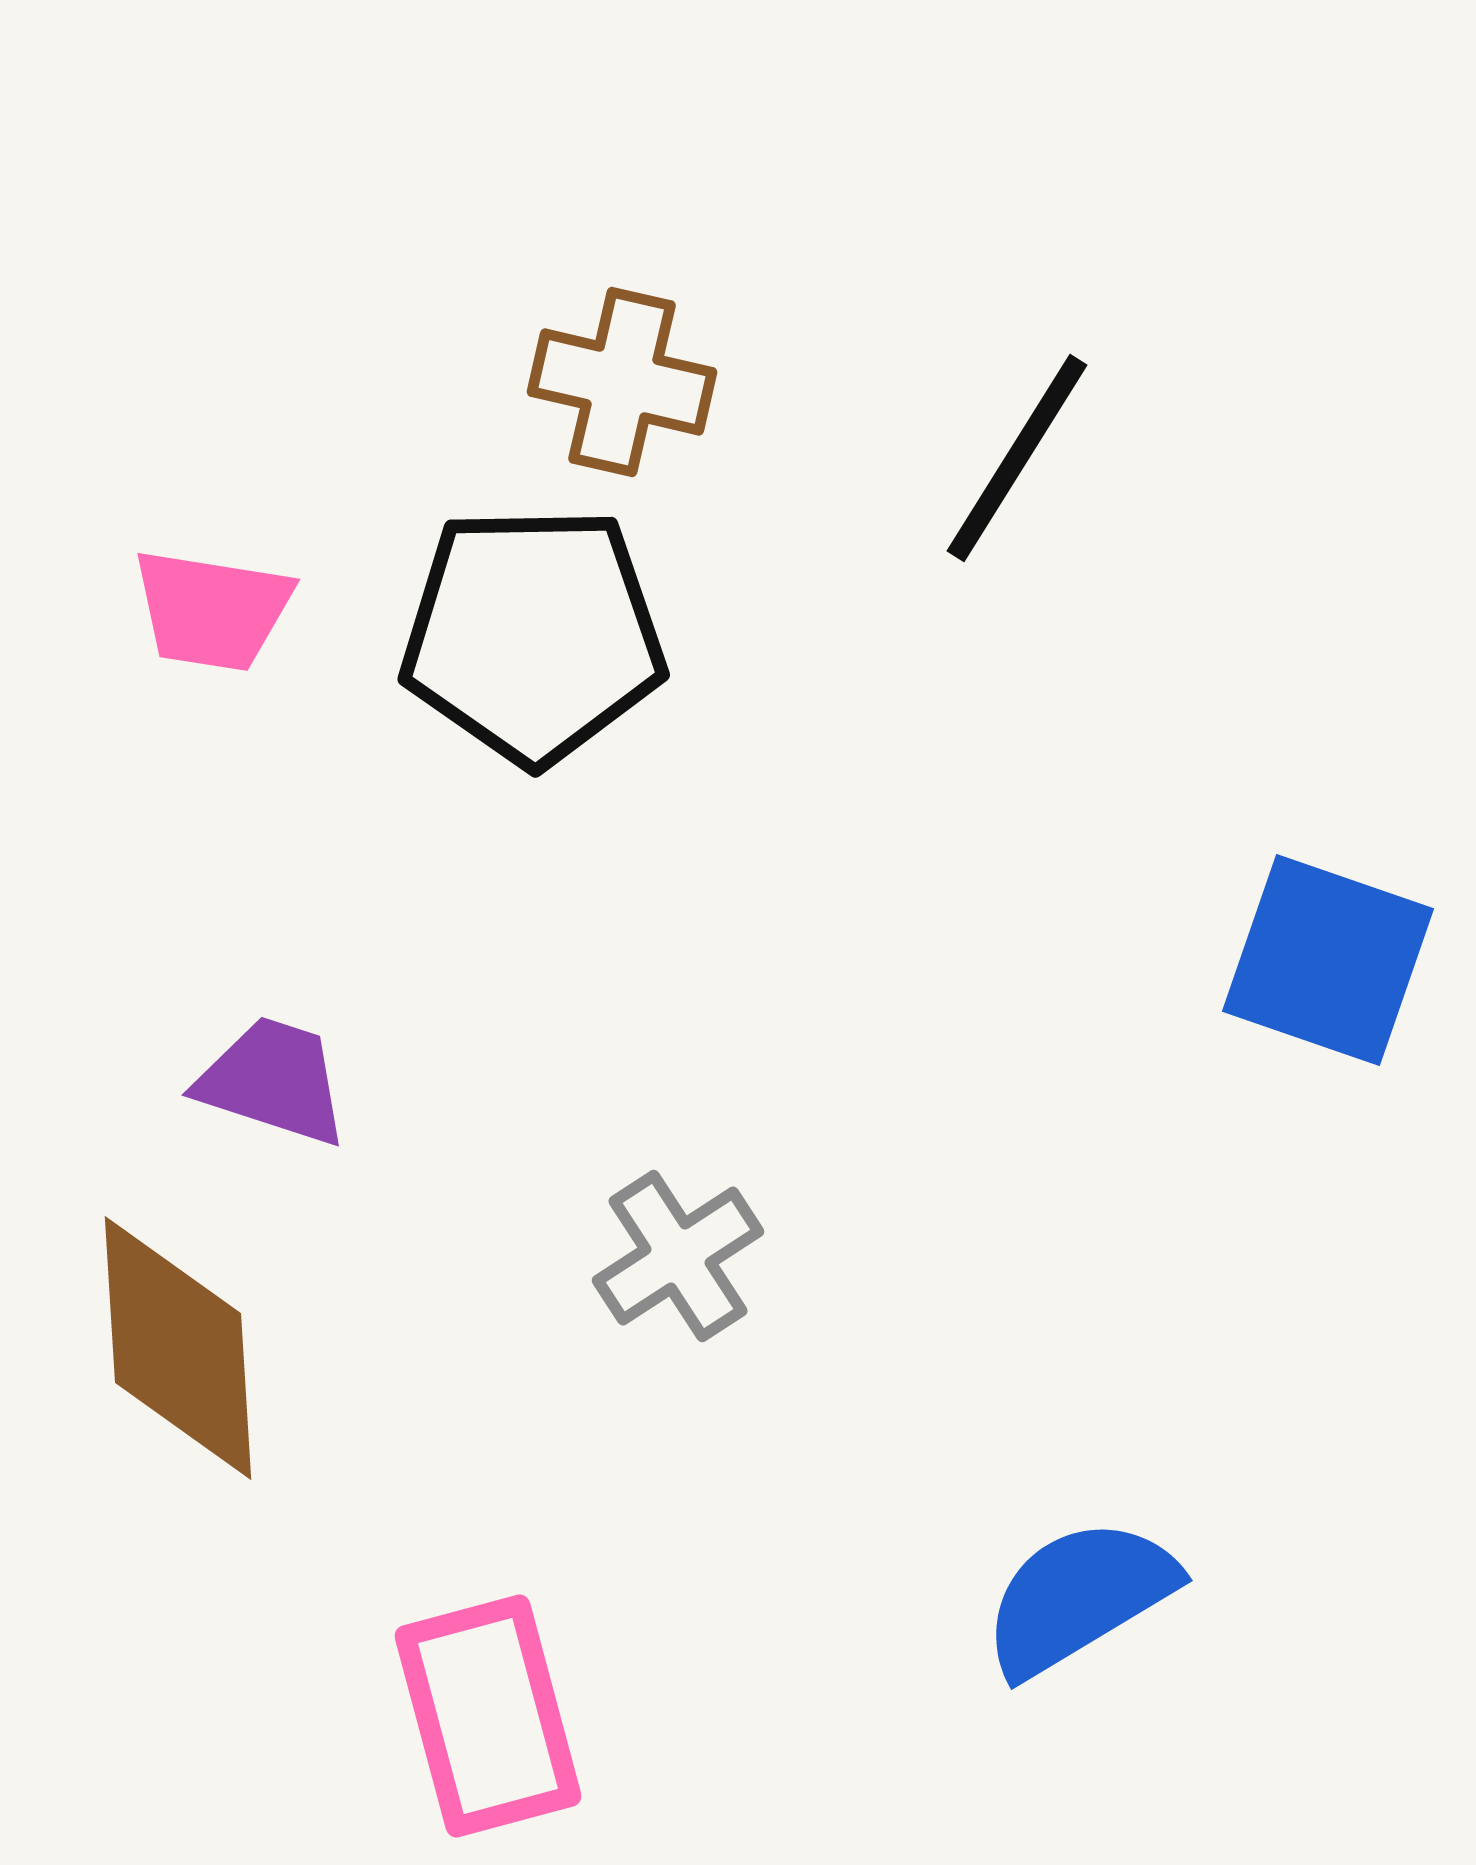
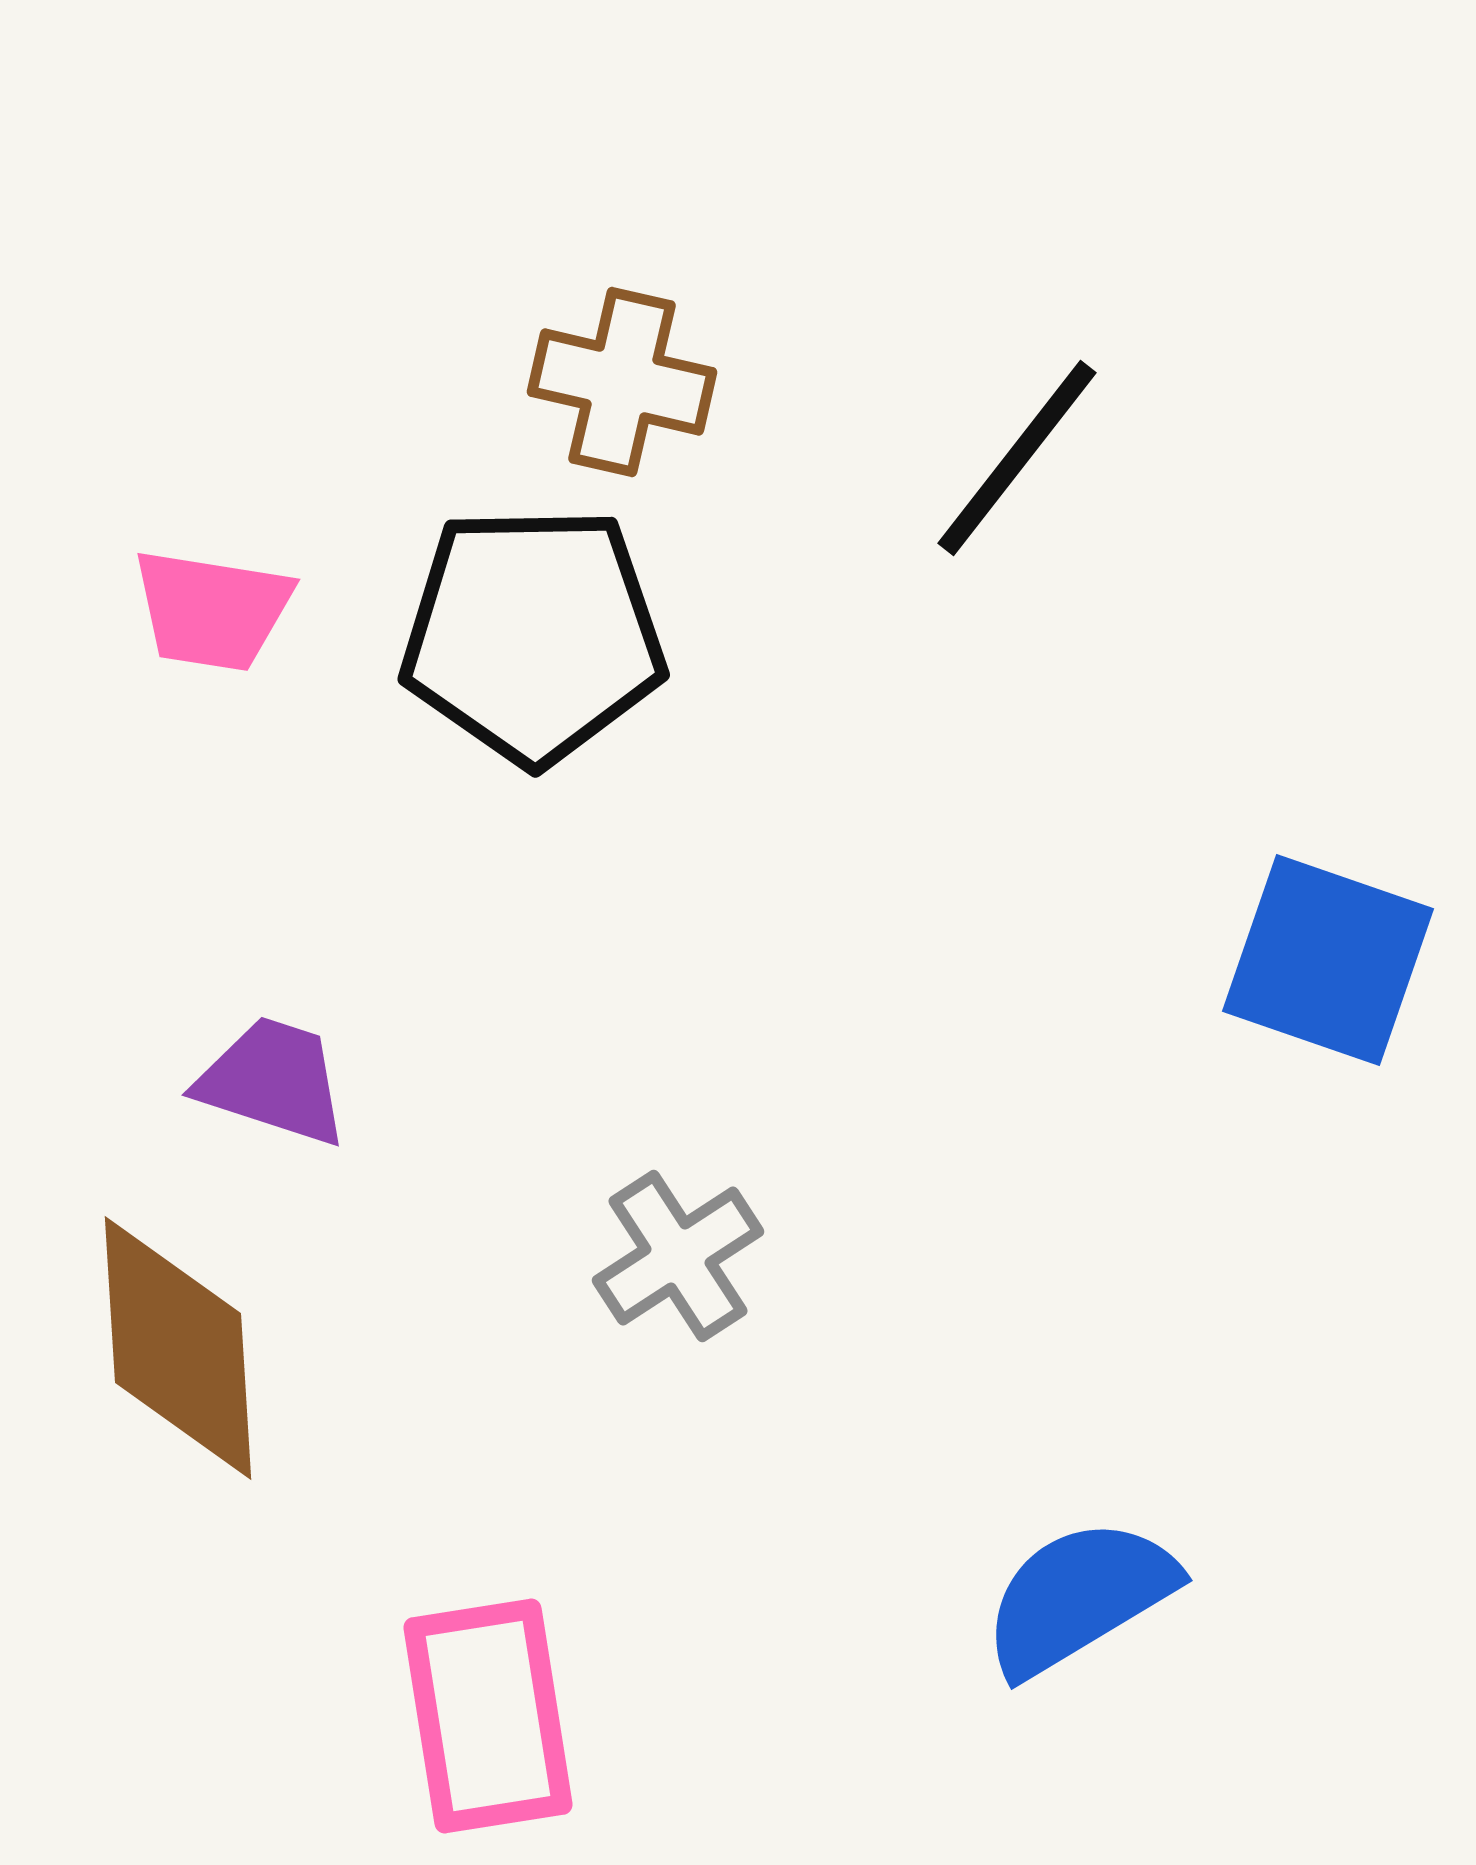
black line: rotated 6 degrees clockwise
pink rectangle: rotated 6 degrees clockwise
